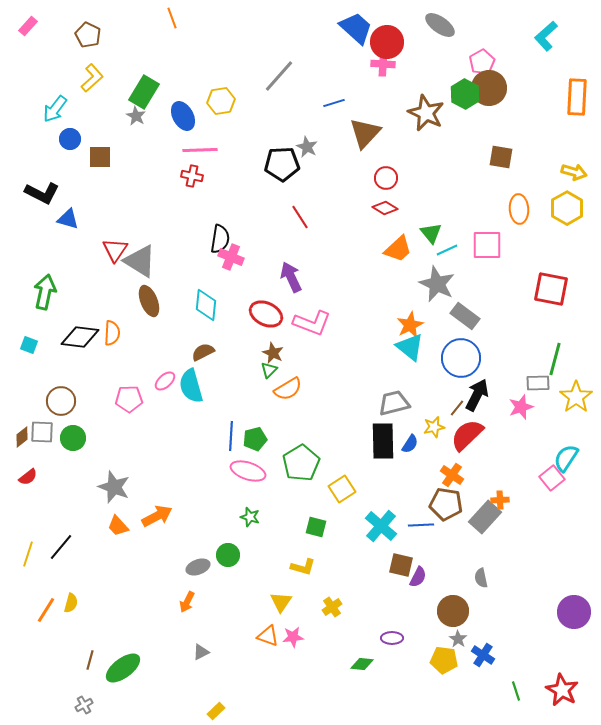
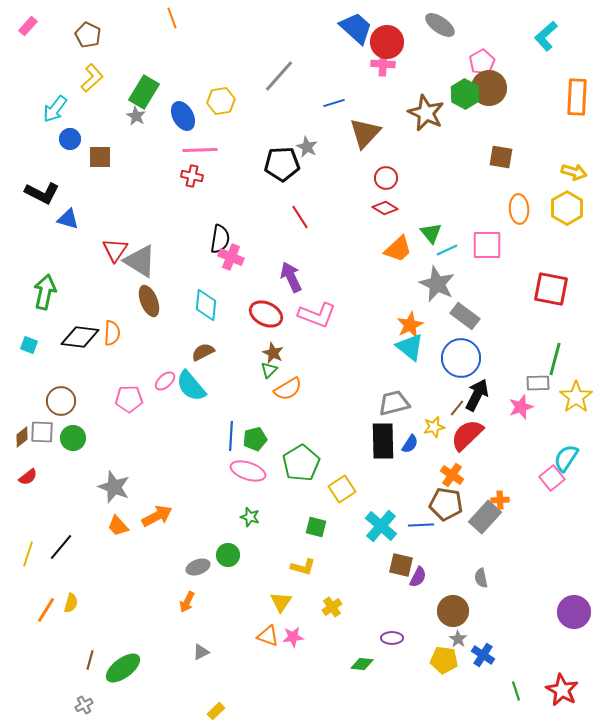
pink L-shape at (312, 323): moved 5 px right, 8 px up
cyan semicircle at (191, 386): rotated 24 degrees counterclockwise
